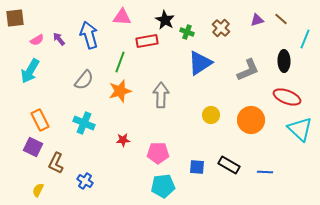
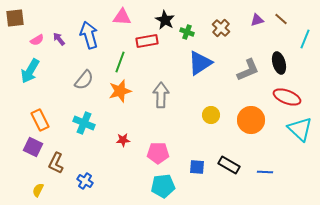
black ellipse: moved 5 px left, 2 px down; rotated 15 degrees counterclockwise
